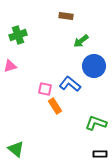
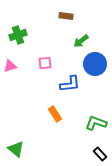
blue circle: moved 1 px right, 2 px up
blue L-shape: rotated 135 degrees clockwise
pink square: moved 26 px up; rotated 16 degrees counterclockwise
orange rectangle: moved 8 px down
black rectangle: rotated 48 degrees clockwise
